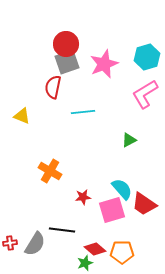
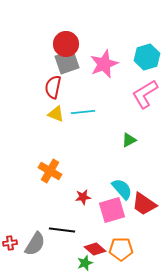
yellow triangle: moved 34 px right, 2 px up
orange pentagon: moved 1 px left, 3 px up
